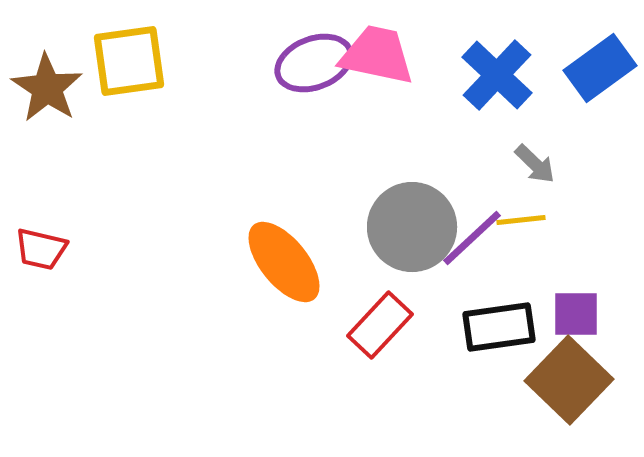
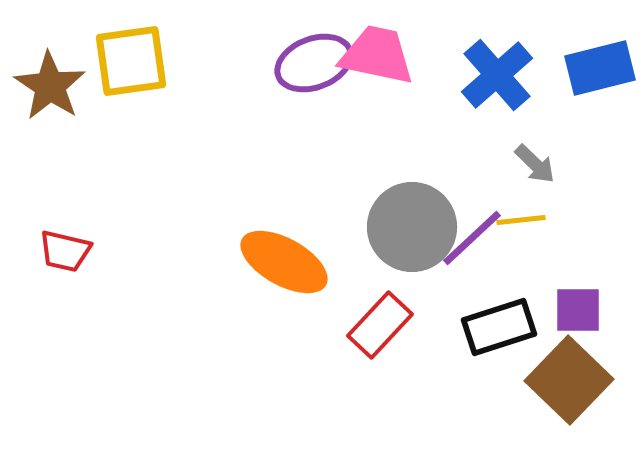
yellow square: moved 2 px right
blue rectangle: rotated 22 degrees clockwise
blue cross: rotated 6 degrees clockwise
brown star: moved 3 px right, 2 px up
red trapezoid: moved 24 px right, 2 px down
orange ellipse: rotated 22 degrees counterclockwise
purple square: moved 2 px right, 4 px up
black rectangle: rotated 10 degrees counterclockwise
